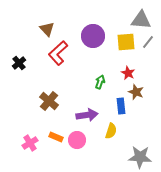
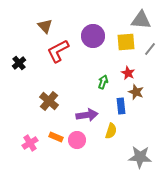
brown triangle: moved 2 px left, 3 px up
gray line: moved 2 px right, 7 px down
red L-shape: moved 2 px up; rotated 15 degrees clockwise
green arrow: moved 3 px right
